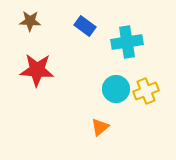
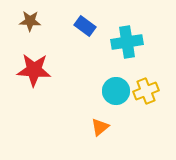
red star: moved 3 px left
cyan circle: moved 2 px down
